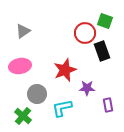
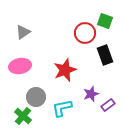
gray triangle: moved 1 px down
black rectangle: moved 3 px right, 4 px down
purple star: moved 4 px right, 6 px down; rotated 21 degrees counterclockwise
gray circle: moved 1 px left, 3 px down
purple rectangle: rotated 64 degrees clockwise
